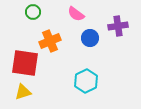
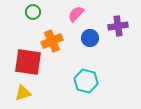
pink semicircle: rotated 96 degrees clockwise
orange cross: moved 2 px right
red square: moved 3 px right, 1 px up
cyan hexagon: rotated 20 degrees counterclockwise
yellow triangle: moved 1 px down
